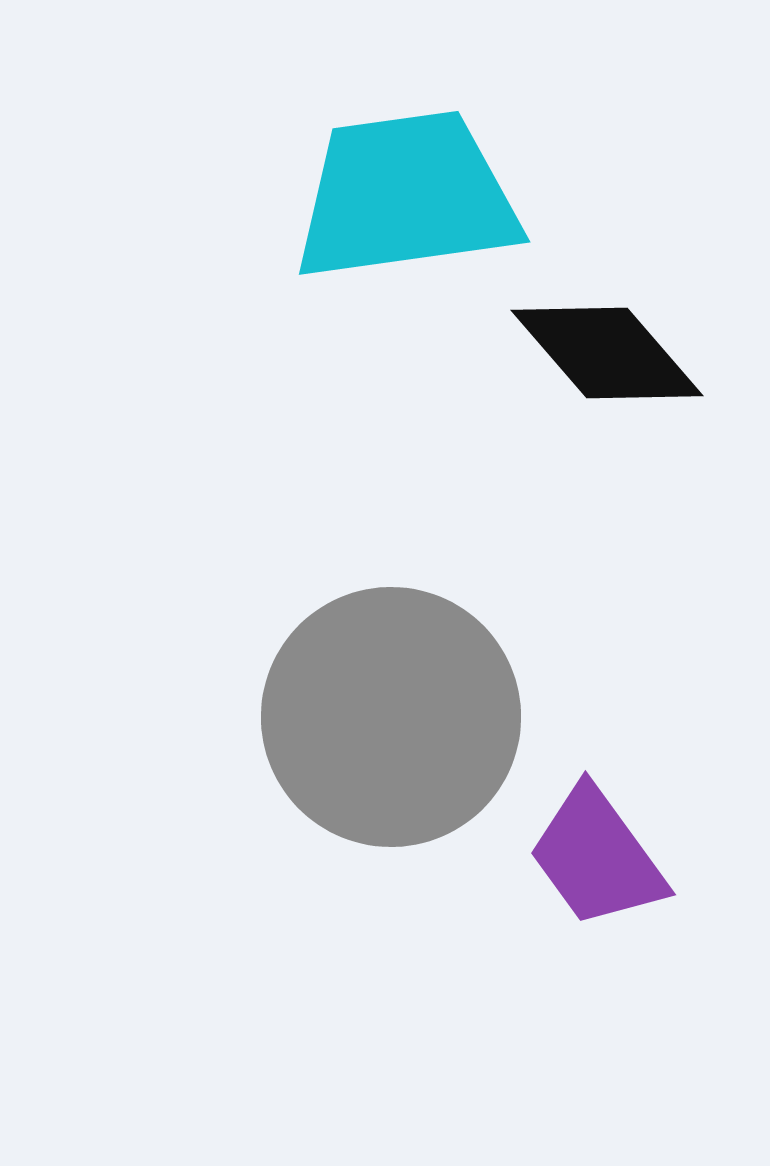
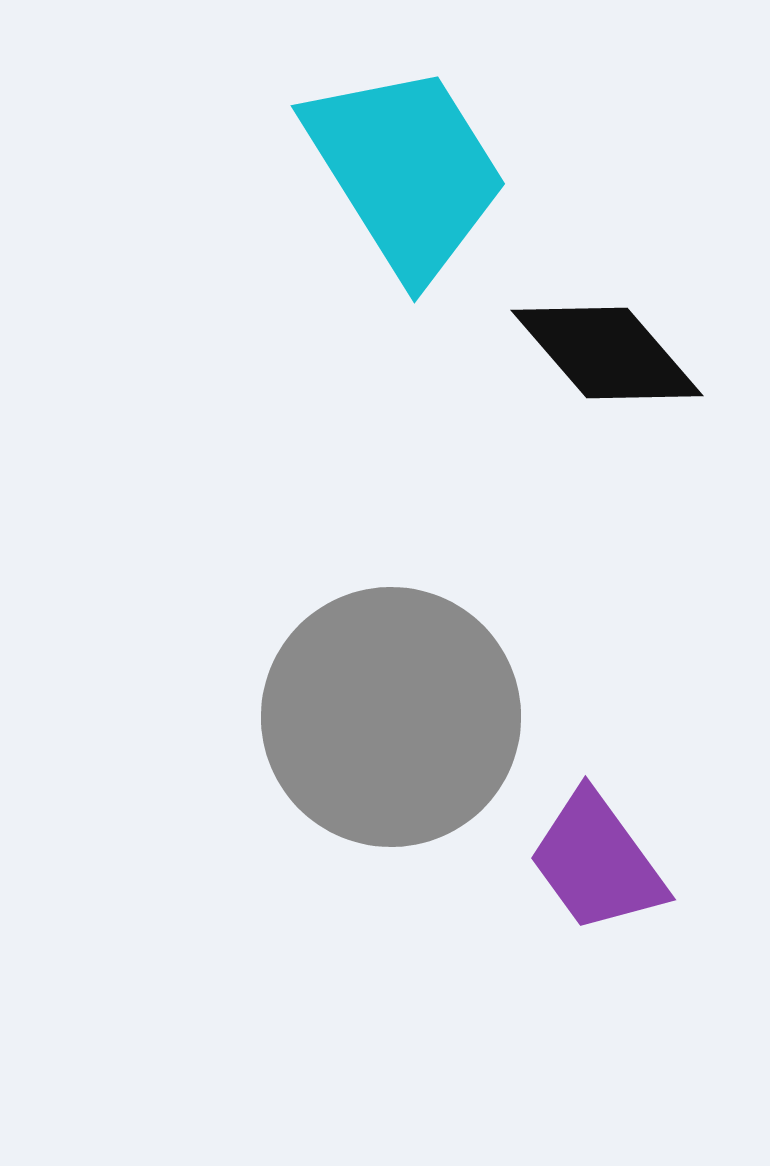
cyan trapezoid: moved 25 px up; rotated 66 degrees clockwise
purple trapezoid: moved 5 px down
